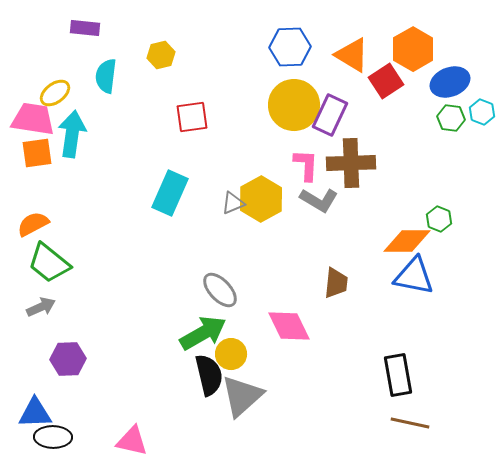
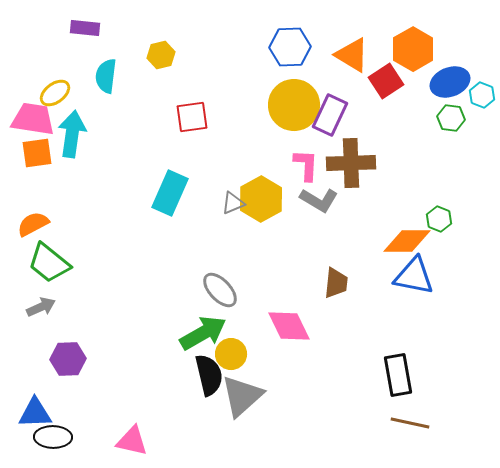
cyan hexagon at (482, 112): moved 17 px up
